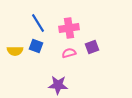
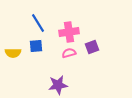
pink cross: moved 4 px down
blue square: rotated 24 degrees counterclockwise
yellow semicircle: moved 2 px left, 2 px down
purple star: rotated 12 degrees counterclockwise
